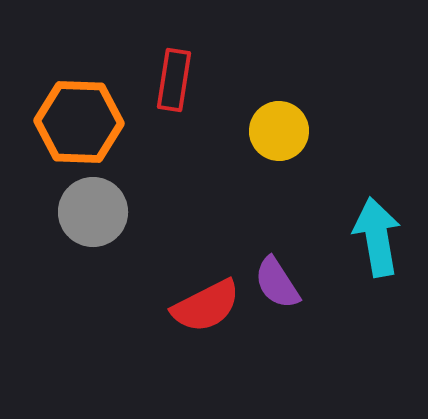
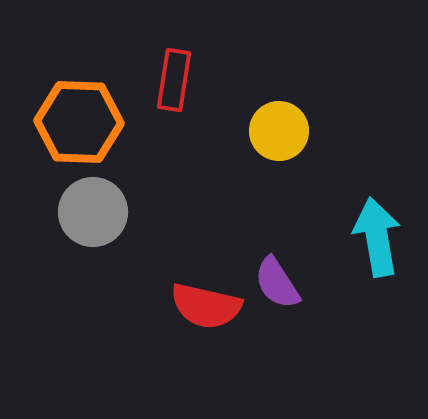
red semicircle: rotated 40 degrees clockwise
